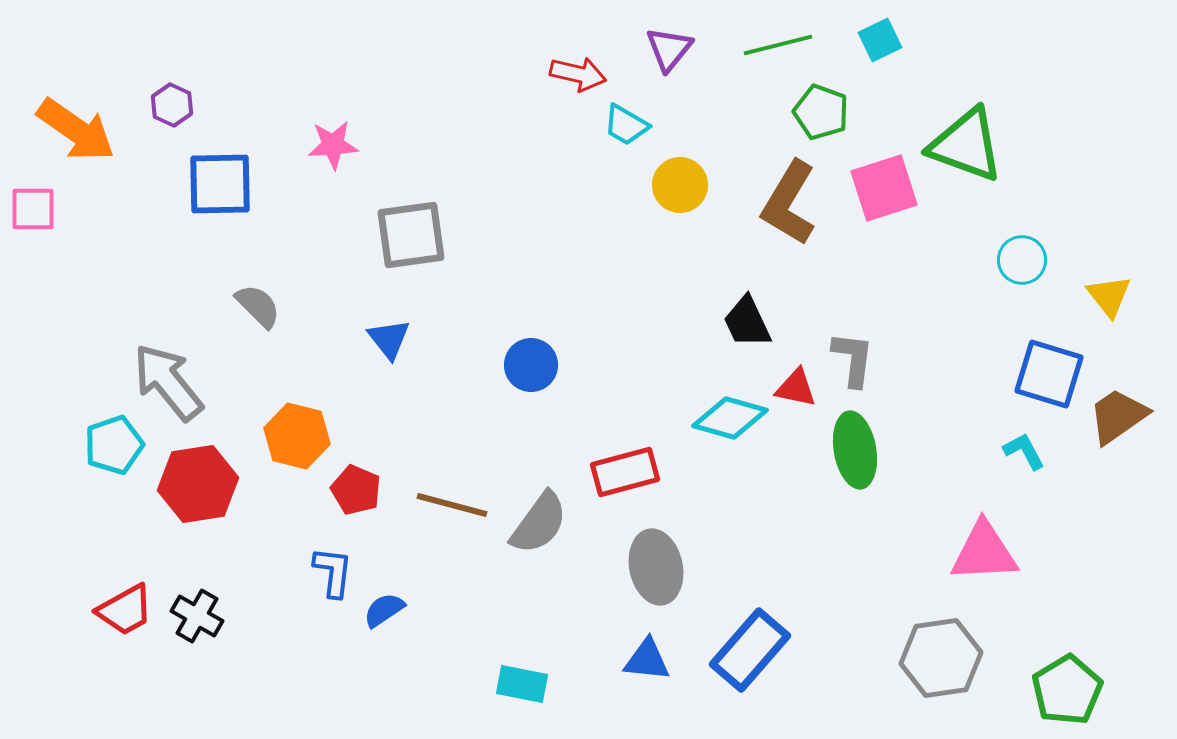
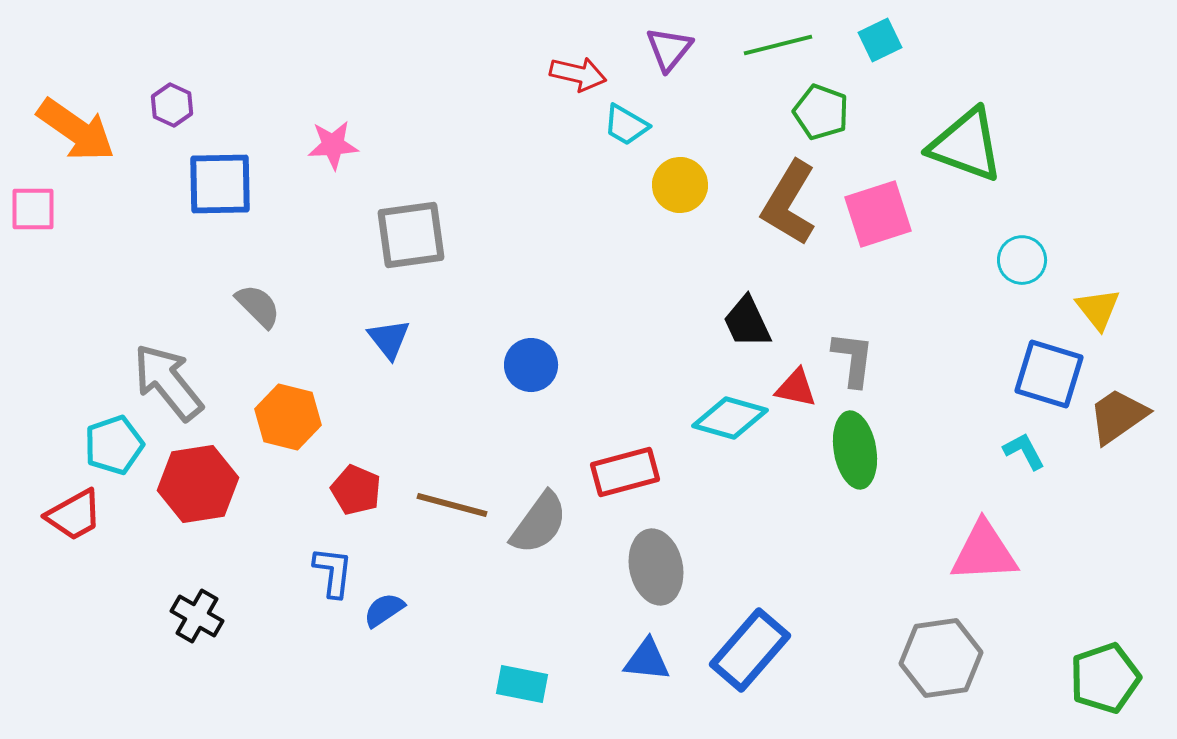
pink square at (884, 188): moved 6 px left, 26 px down
yellow triangle at (1109, 296): moved 11 px left, 13 px down
orange hexagon at (297, 436): moved 9 px left, 19 px up
red trapezoid at (125, 610): moved 51 px left, 95 px up
green pentagon at (1067, 690): moved 38 px right, 12 px up; rotated 12 degrees clockwise
